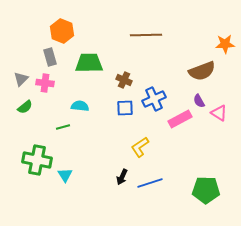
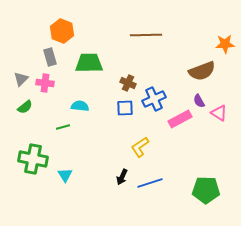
brown cross: moved 4 px right, 3 px down
green cross: moved 4 px left, 1 px up
